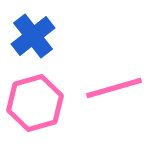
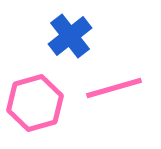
blue cross: moved 37 px right
